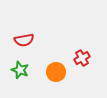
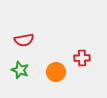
red cross: rotated 28 degrees clockwise
